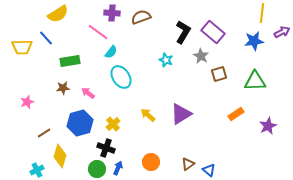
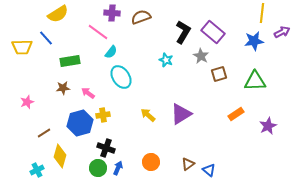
yellow cross: moved 10 px left, 9 px up; rotated 32 degrees clockwise
green circle: moved 1 px right, 1 px up
